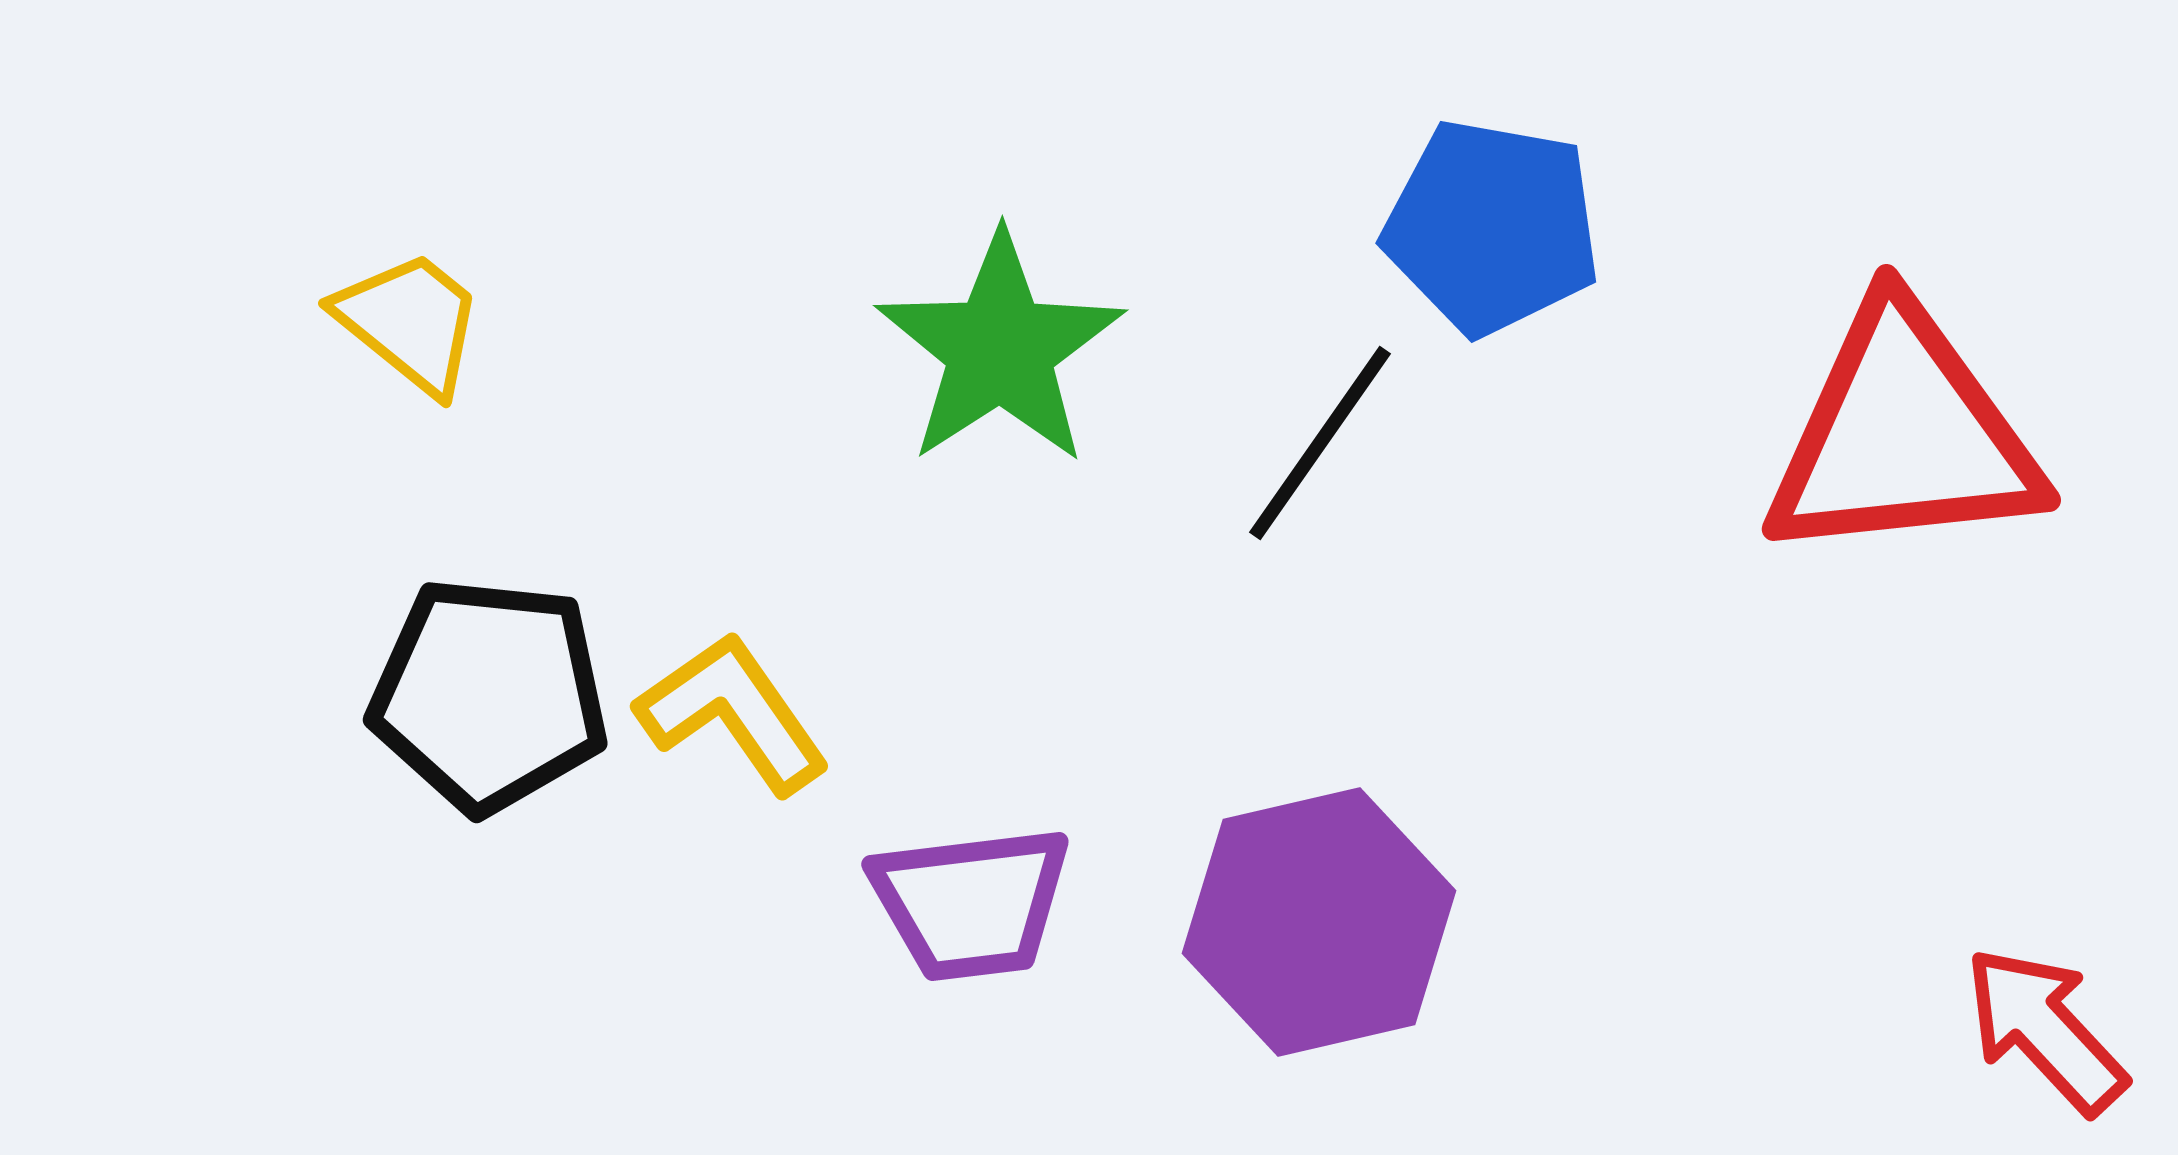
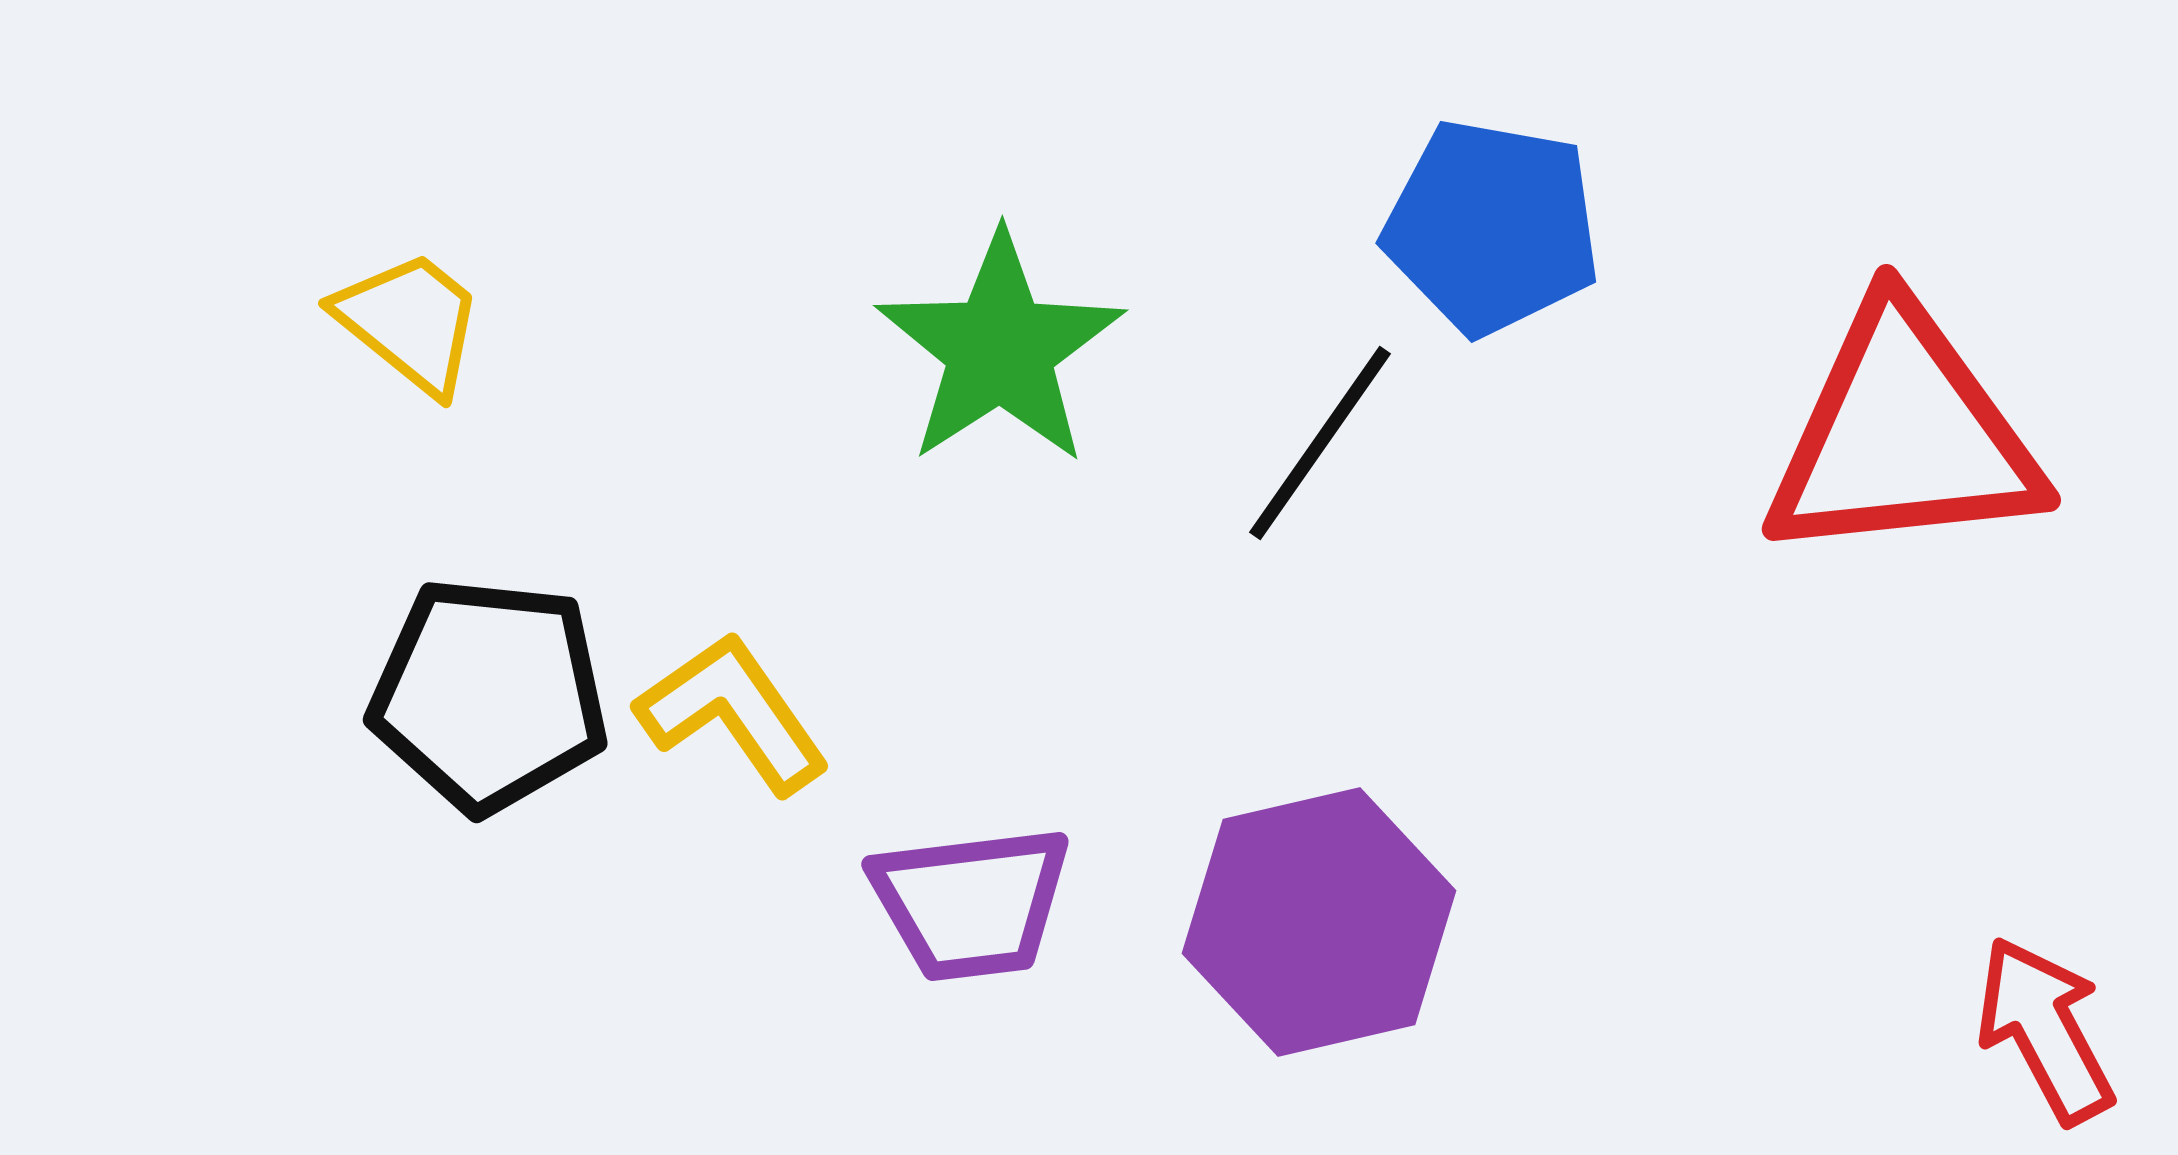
red arrow: rotated 15 degrees clockwise
